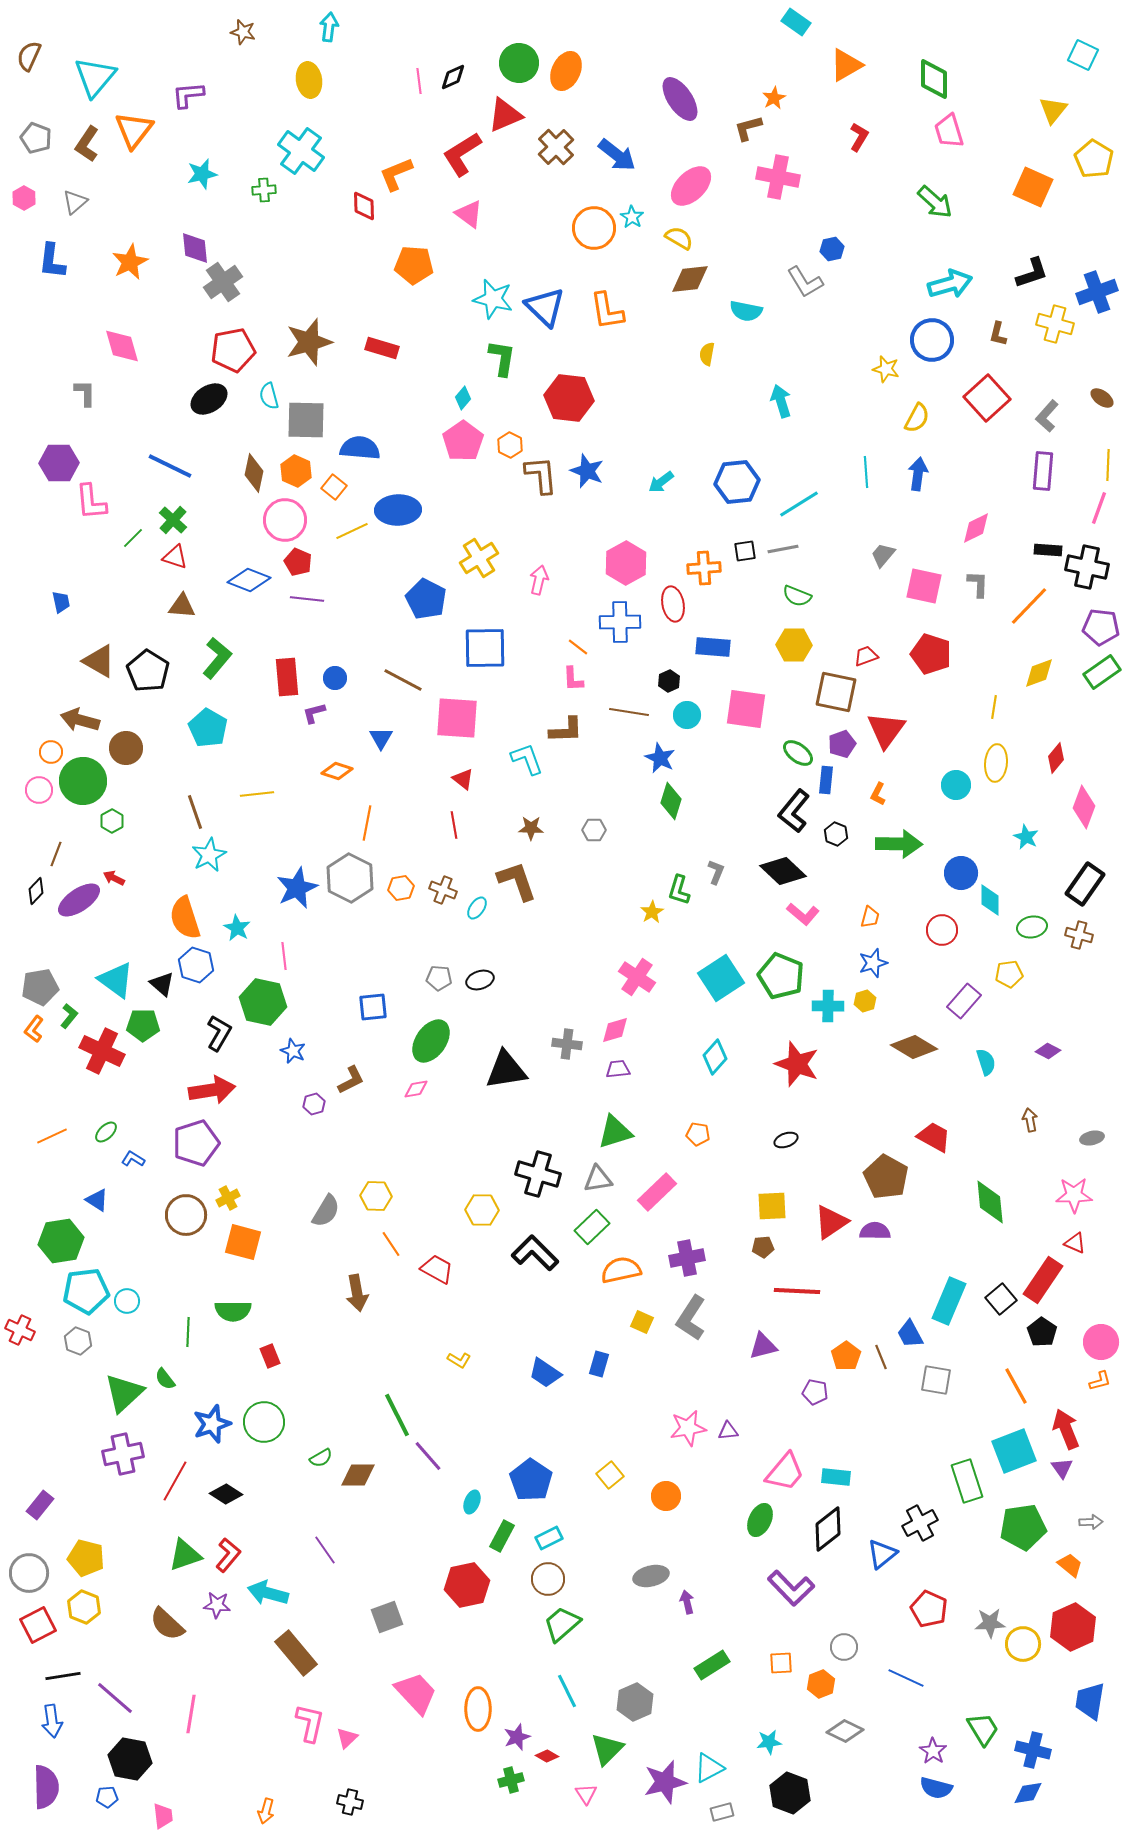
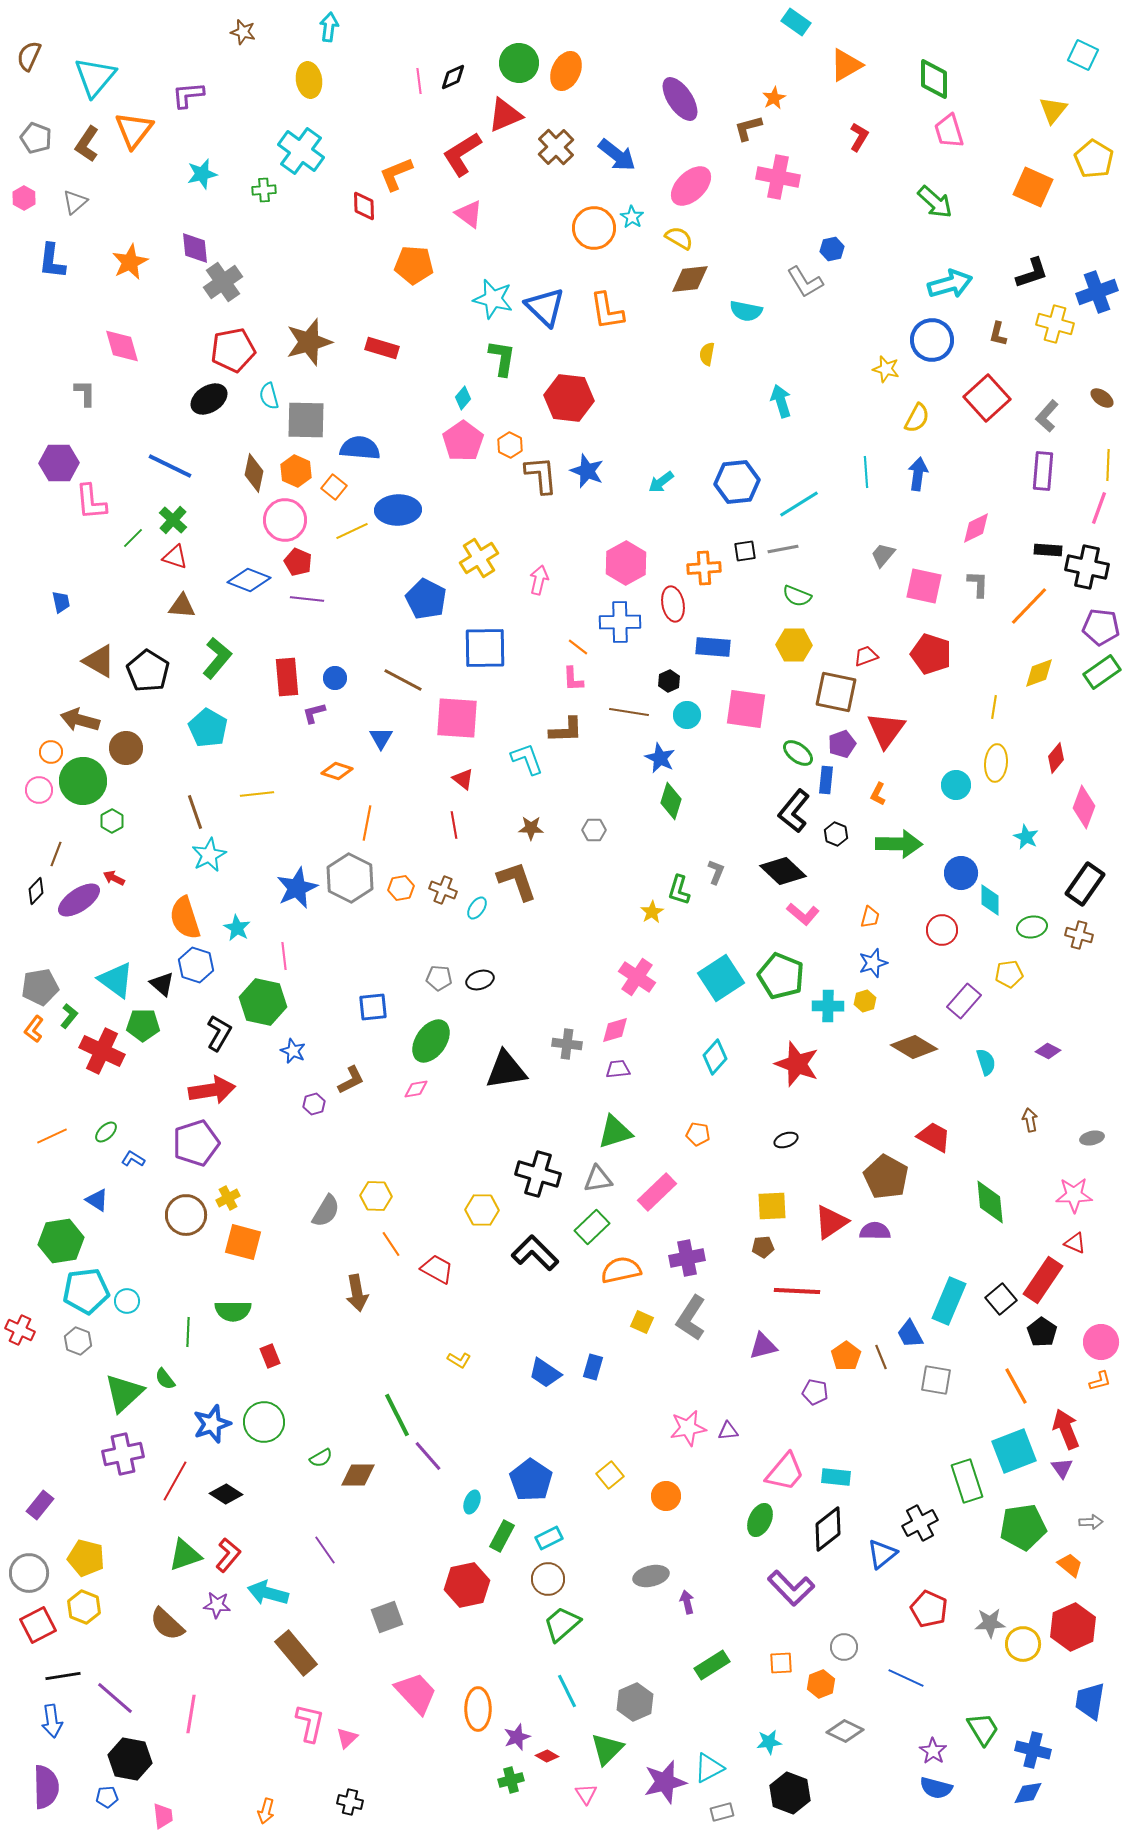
blue rectangle at (599, 1364): moved 6 px left, 3 px down
